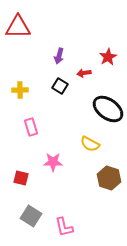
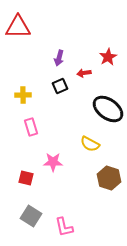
purple arrow: moved 2 px down
black square: rotated 35 degrees clockwise
yellow cross: moved 3 px right, 5 px down
red square: moved 5 px right
